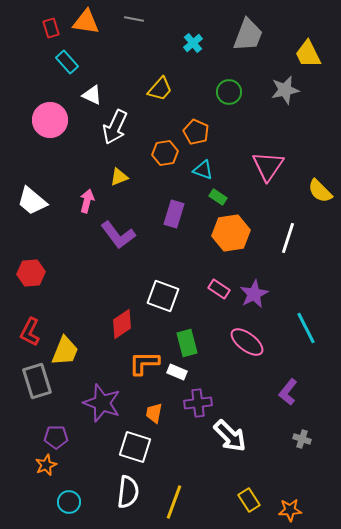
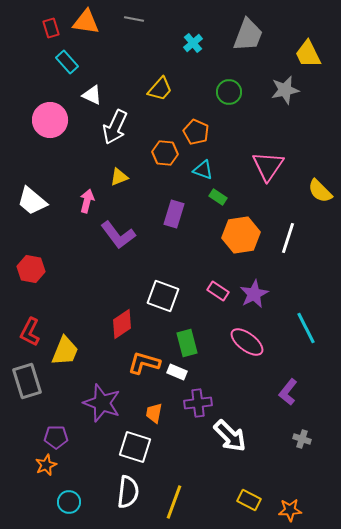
orange hexagon at (165, 153): rotated 15 degrees clockwise
orange hexagon at (231, 233): moved 10 px right, 2 px down
red hexagon at (31, 273): moved 4 px up; rotated 16 degrees clockwise
pink rectangle at (219, 289): moved 1 px left, 2 px down
orange L-shape at (144, 363): rotated 16 degrees clockwise
gray rectangle at (37, 381): moved 10 px left
yellow rectangle at (249, 500): rotated 30 degrees counterclockwise
